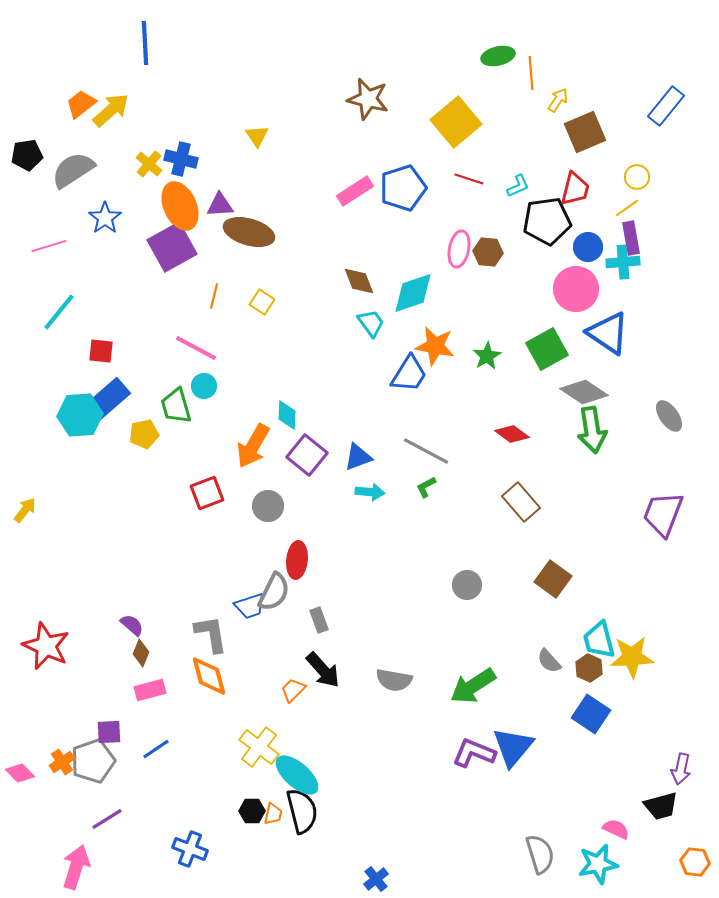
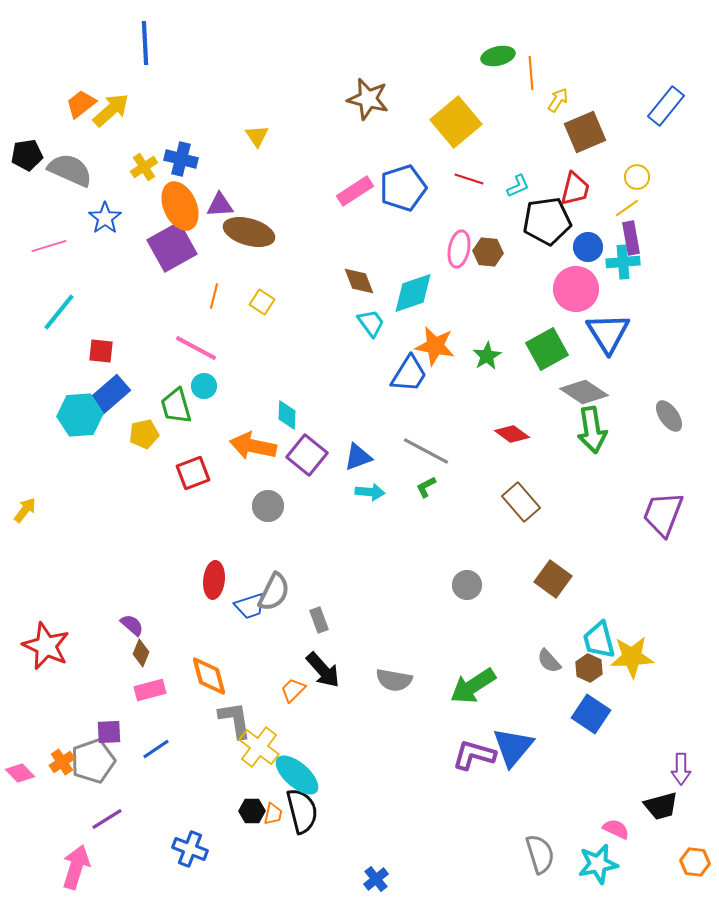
yellow cross at (149, 164): moved 5 px left, 3 px down; rotated 16 degrees clockwise
gray semicircle at (73, 170): moved 3 px left; rotated 57 degrees clockwise
blue triangle at (608, 333): rotated 24 degrees clockwise
blue rectangle at (108, 399): moved 3 px up
orange arrow at (253, 446): rotated 72 degrees clockwise
red square at (207, 493): moved 14 px left, 20 px up
red ellipse at (297, 560): moved 83 px left, 20 px down
gray L-shape at (211, 634): moved 24 px right, 86 px down
purple L-shape at (474, 753): moved 2 px down; rotated 6 degrees counterclockwise
purple arrow at (681, 769): rotated 12 degrees counterclockwise
